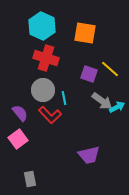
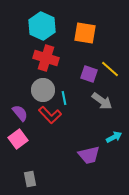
cyan arrow: moved 3 px left, 30 px down
